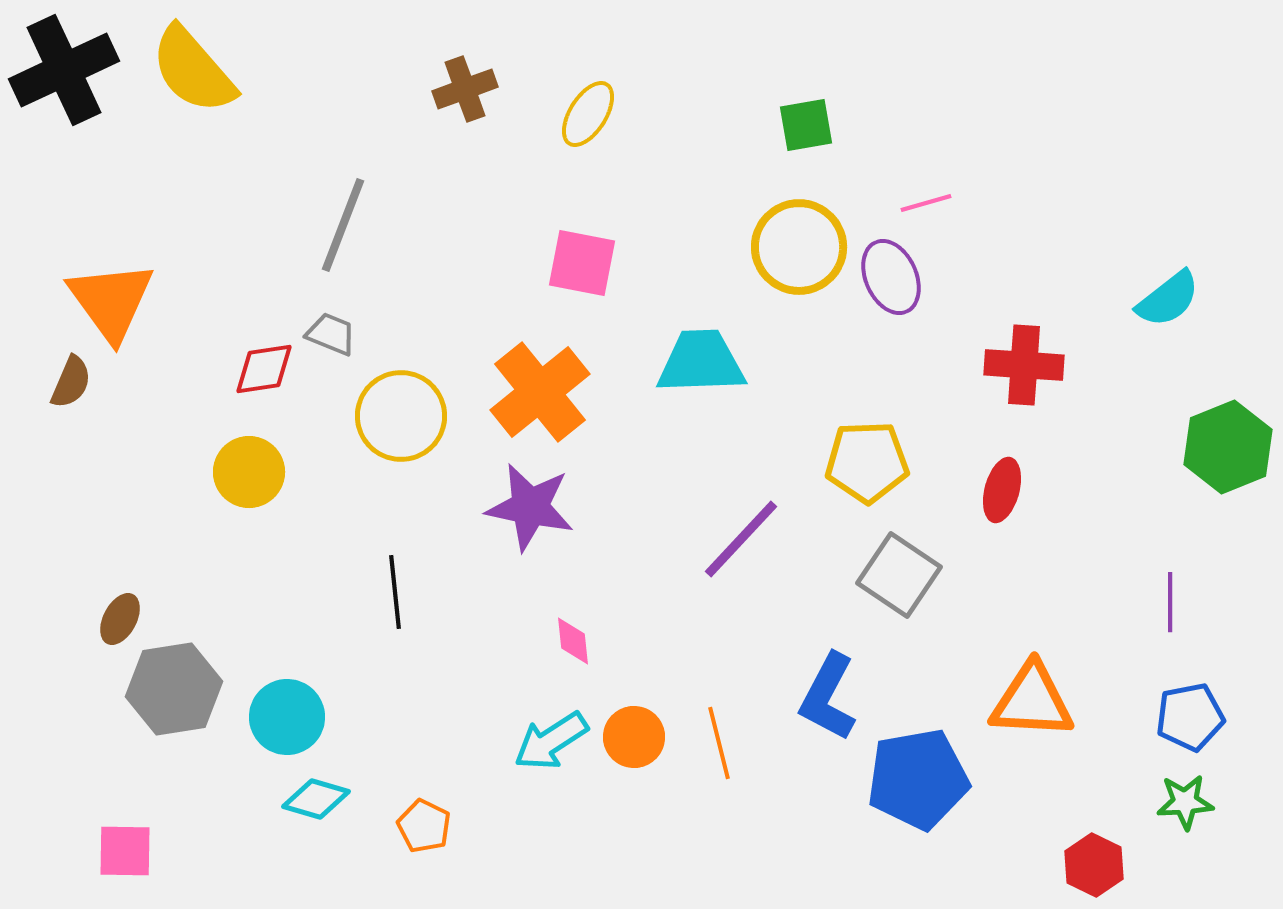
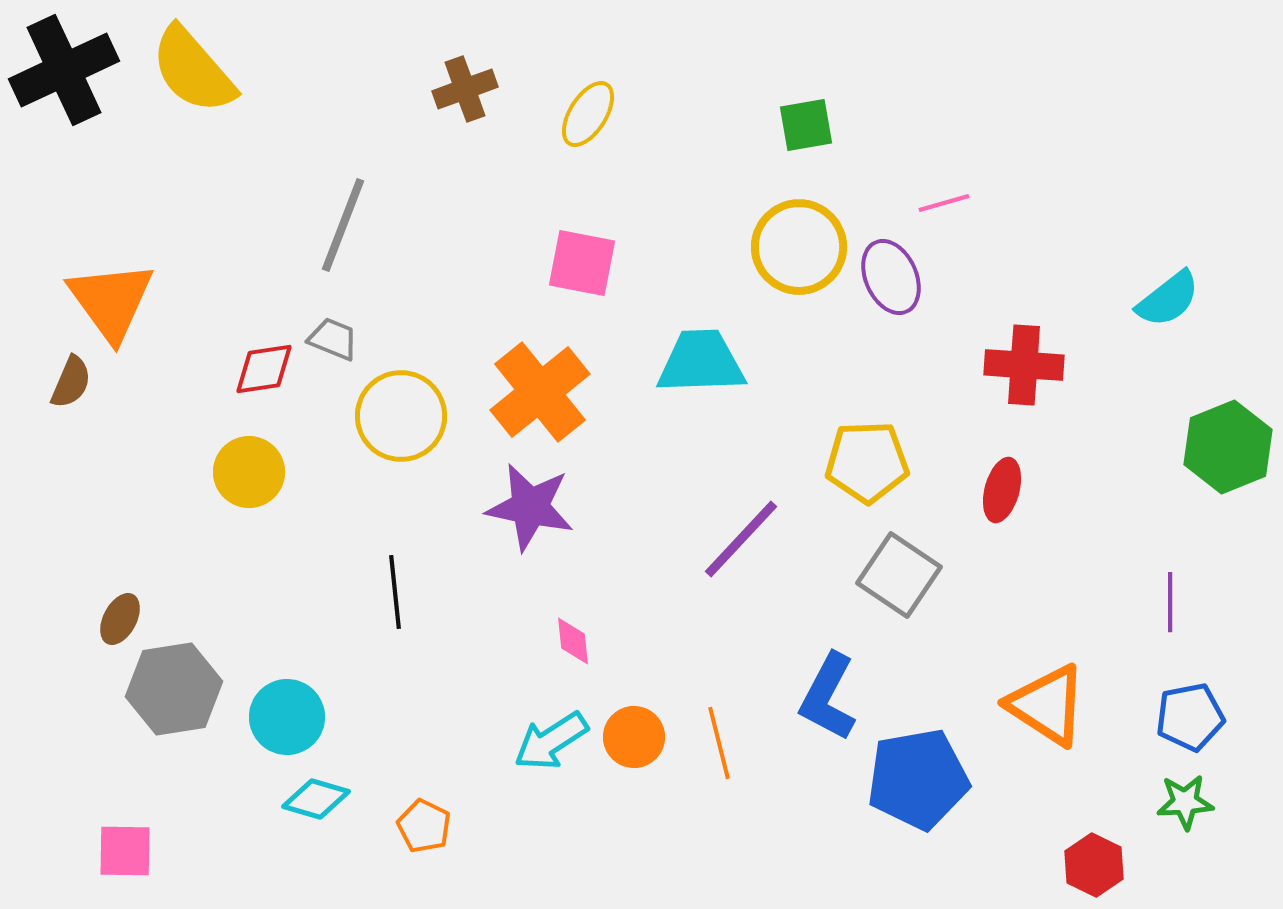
pink line at (926, 203): moved 18 px right
gray trapezoid at (331, 334): moved 2 px right, 5 px down
orange triangle at (1032, 701): moved 15 px right, 4 px down; rotated 30 degrees clockwise
